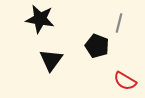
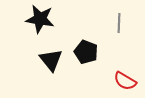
gray line: rotated 12 degrees counterclockwise
black pentagon: moved 11 px left, 6 px down
black triangle: rotated 15 degrees counterclockwise
